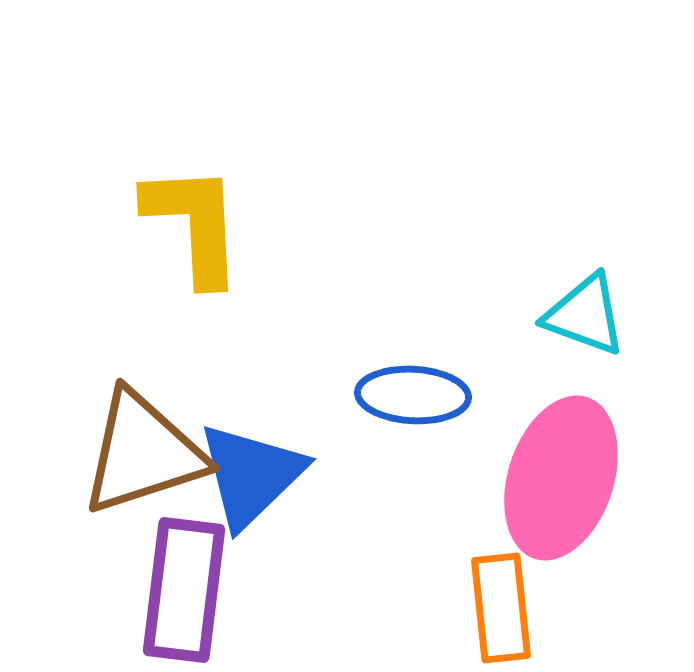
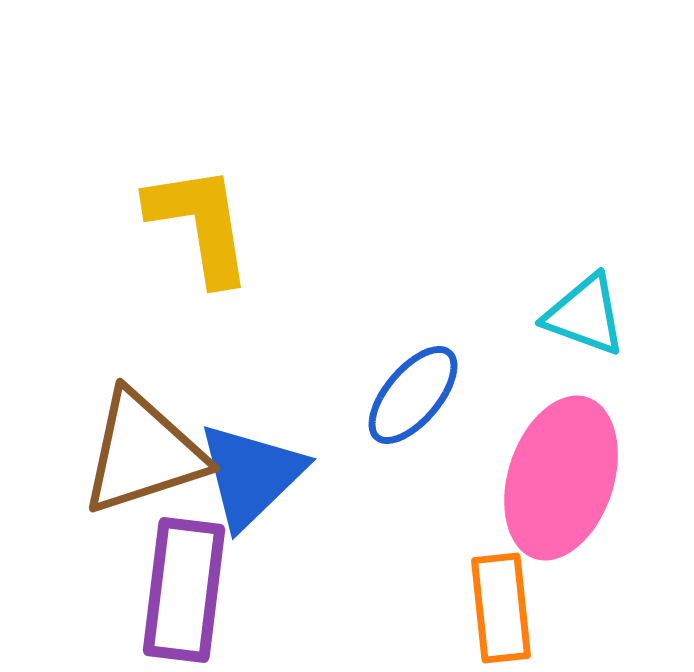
yellow L-shape: moved 6 px right; rotated 6 degrees counterclockwise
blue ellipse: rotated 53 degrees counterclockwise
